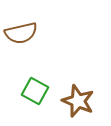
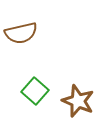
green square: rotated 12 degrees clockwise
